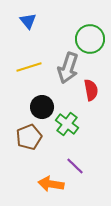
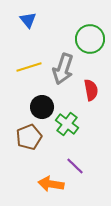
blue triangle: moved 1 px up
gray arrow: moved 5 px left, 1 px down
